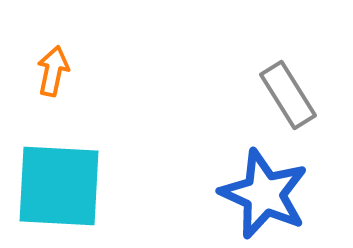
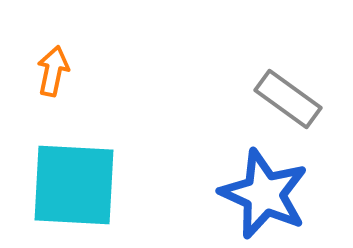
gray rectangle: moved 4 px down; rotated 22 degrees counterclockwise
cyan square: moved 15 px right, 1 px up
